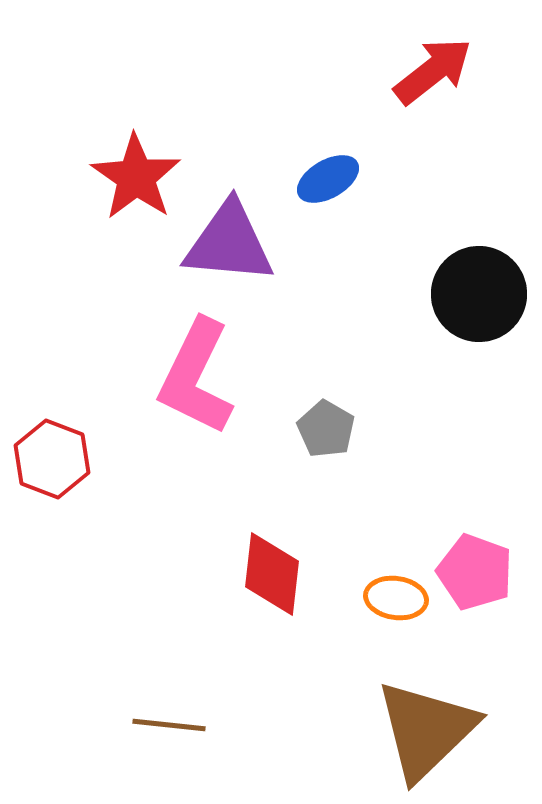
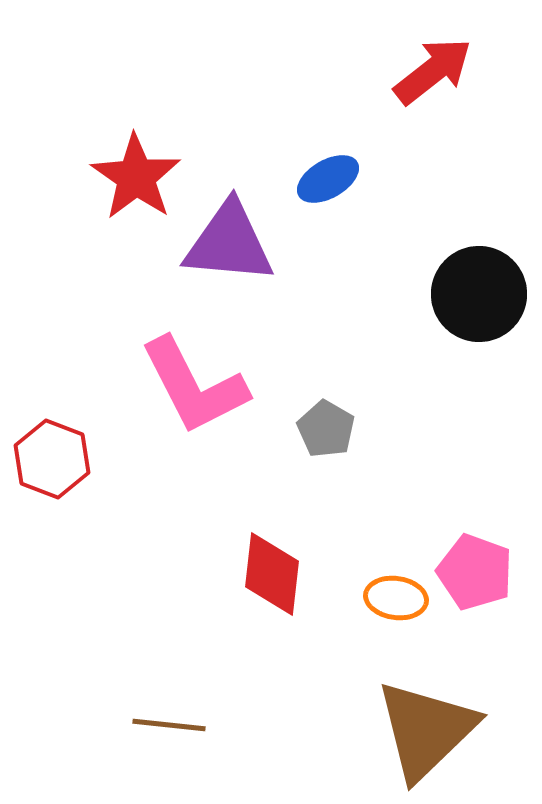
pink L-shape: moved 2 px left, 9 px down; rotated 53 degrees counterclockwise
